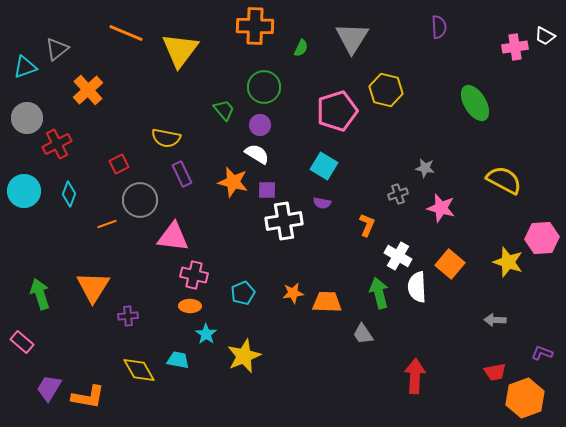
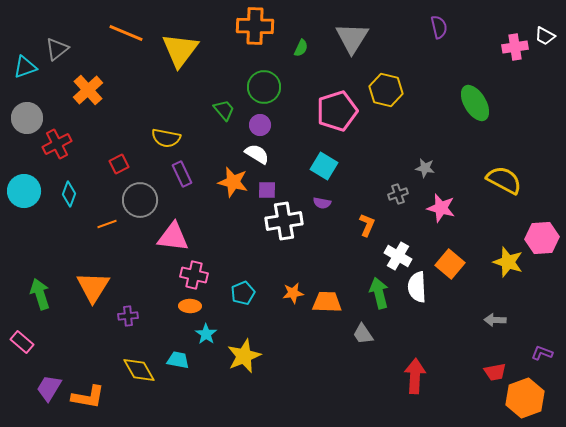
purple semicircle at (439, 27): rotated 10 degrees counterclockwise
